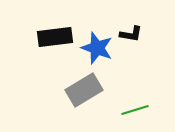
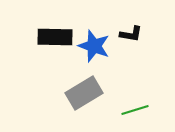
black rectangle: rotated 8 degrees clockwise
blue star: moved 3 px left, 2 px up
gray rectangle: moved 3 px down
